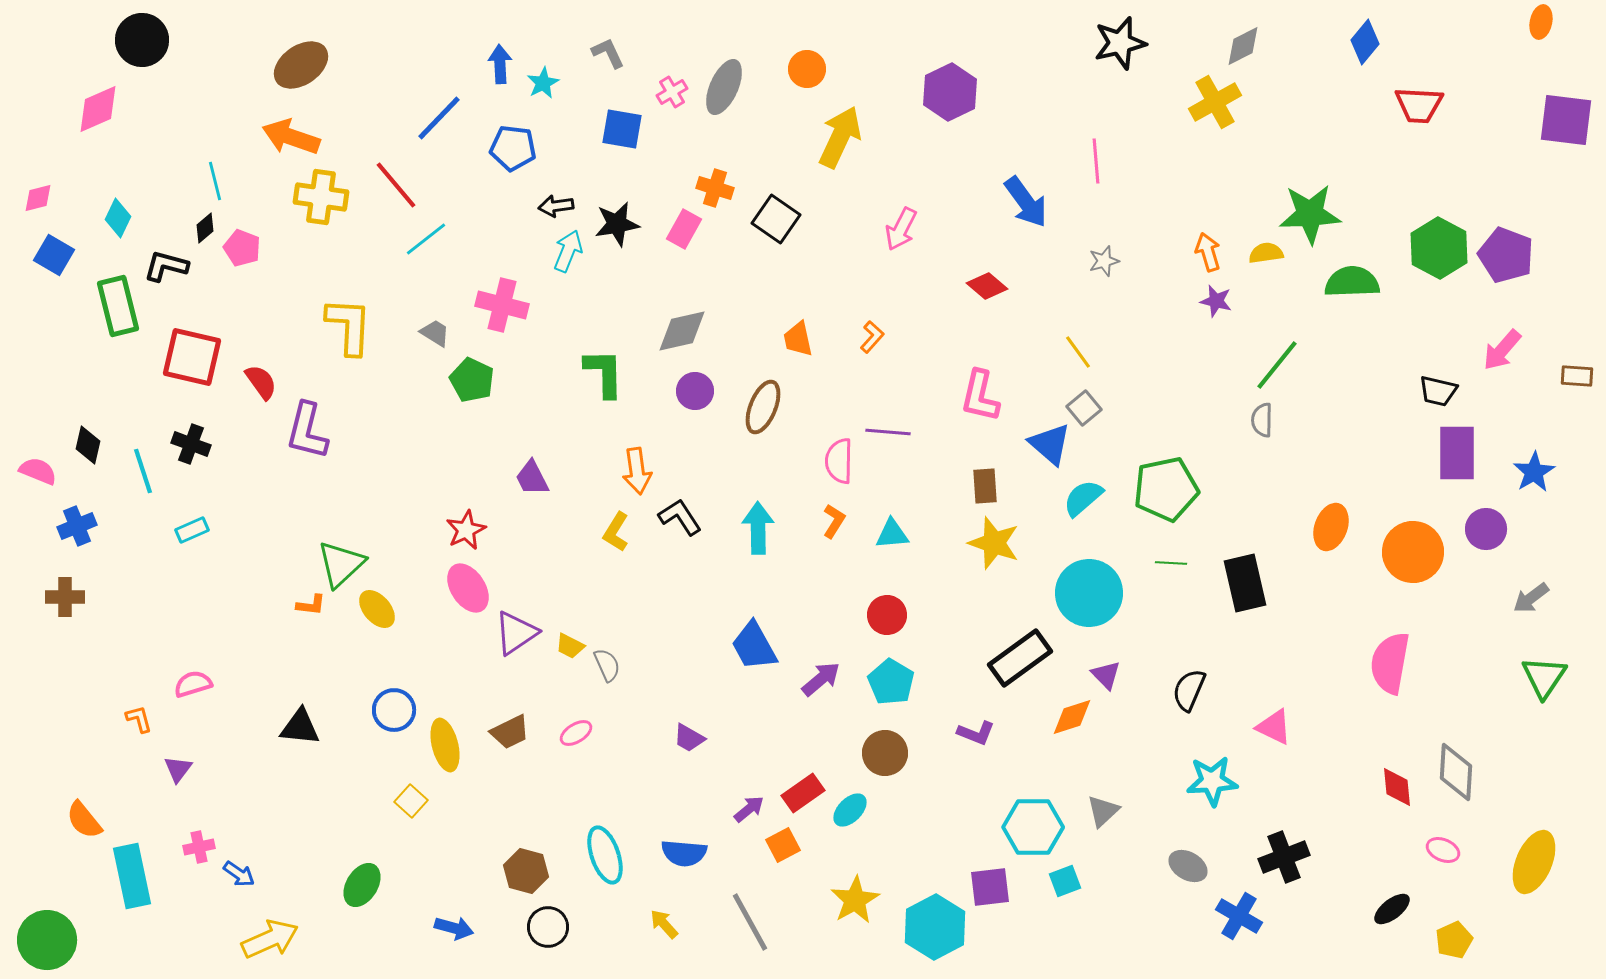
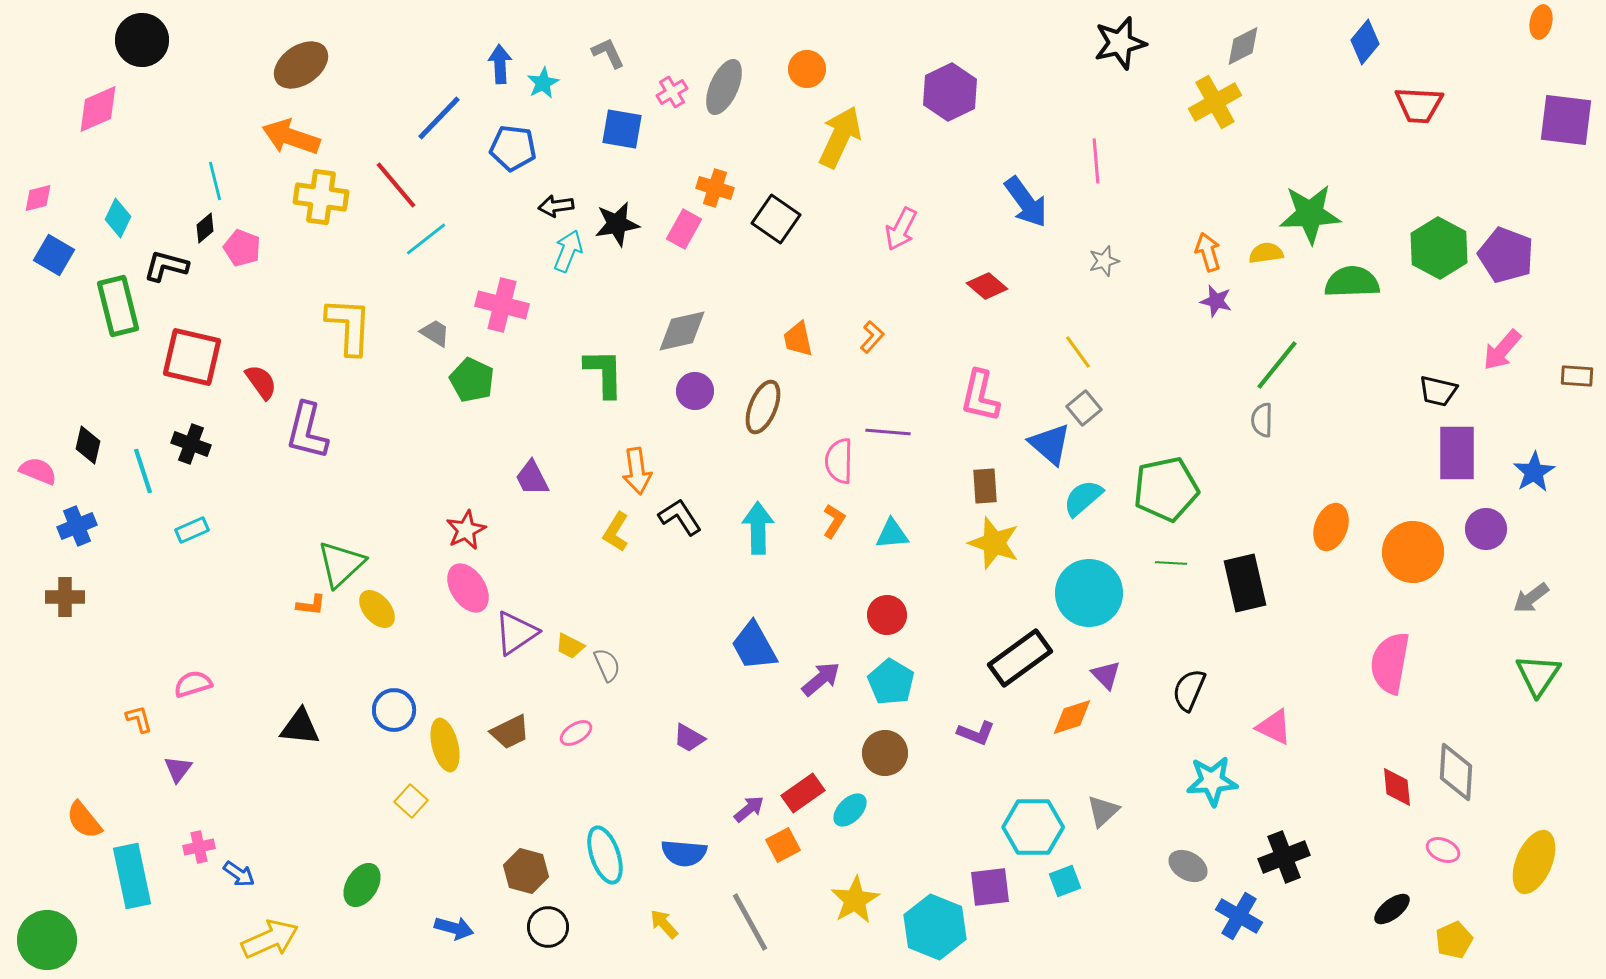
green triangle at (1544, 677): moved 6 px left, 2 px up
cyan hexagon at (935, 927): rotated 10 degrees counterclockwise
